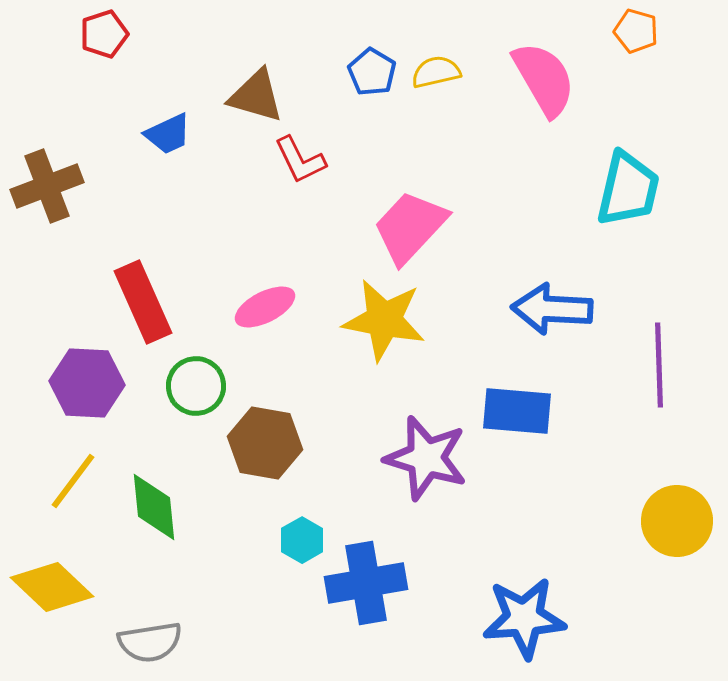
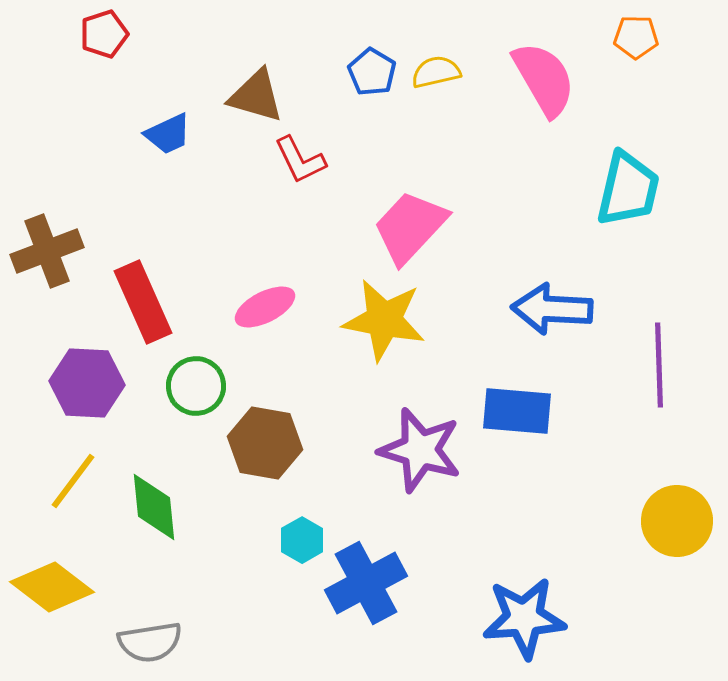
orange pentagon: moved 6 px down; rotated 15 degrees counterclockwise
brown cross: moved 65 px down
purple star: moved 6 px left, 8 px up
blue cross: rotated 18 degrees counterclockwise
yellow diamond: rotated 6 degrees counterclockwise
